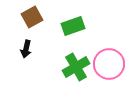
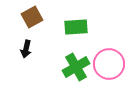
green rectangle: moved 3 px right, 1 px down; rotated 15 degrees clockwise
